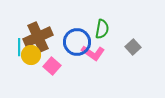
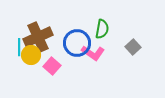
blue circle: moved 1 px down
